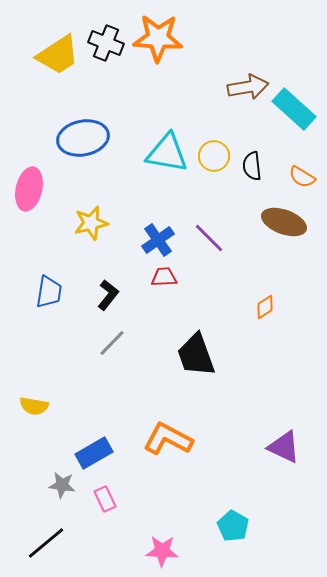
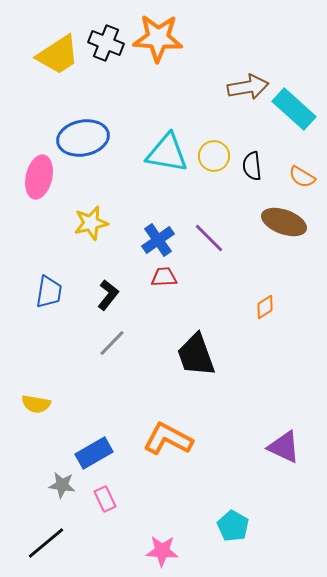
pink ellipse: moved 10 px right, 12 px up
yellow semicircle: moved 2 px right, 2 px up
